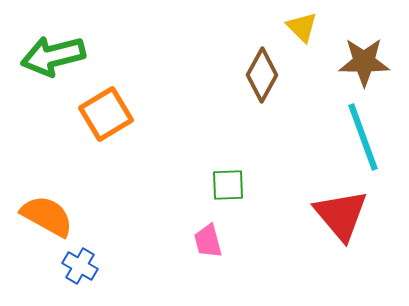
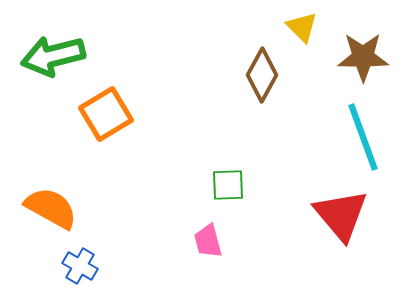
brown star: moved 1 px left, 5 px up
orange semicircle: moved 4 px right, 8 px up
